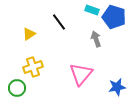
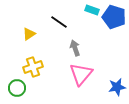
black line: rotated 18 degrees counterclockwise
gray arrow: moved 21 px left, 9 px down
